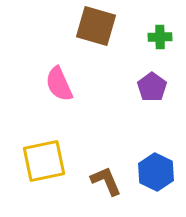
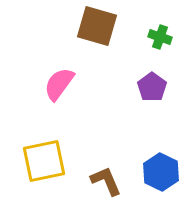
brown square: moved 1 px right
green cross: rotated 20 degrees clockwise
pink semicircle: rotated 60 degrees clockwise
blue hexagon: moved 5 px right
